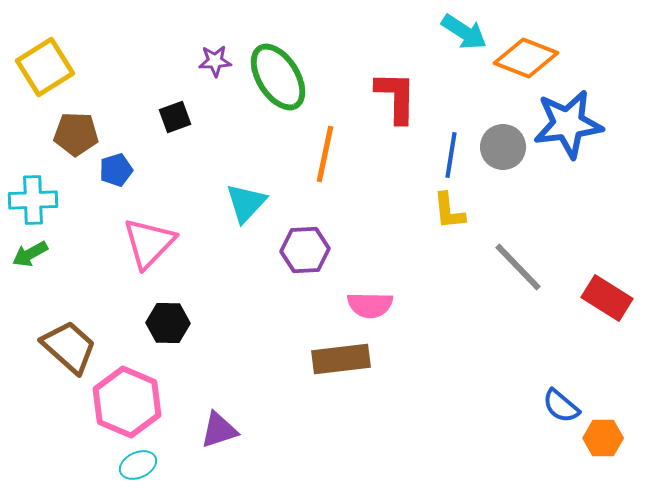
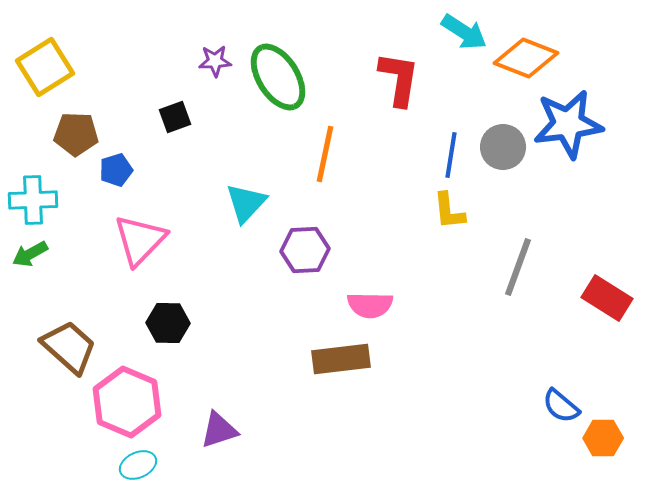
red L-shape: moved 3 px right, 18 px up; rotated 8 degrees clockwise
pink triangle: moved 9 px left, 3 px up
gray line: rotated 64 degrees clockwise
